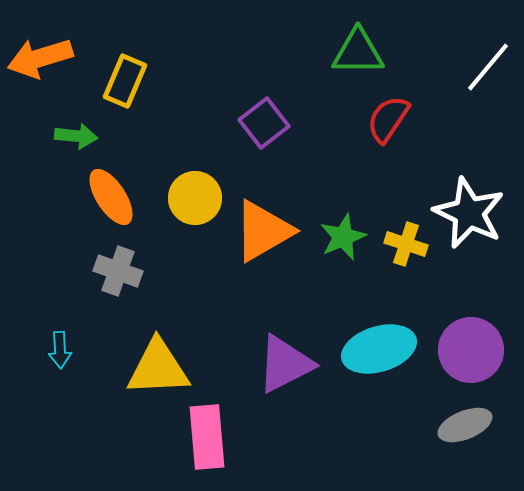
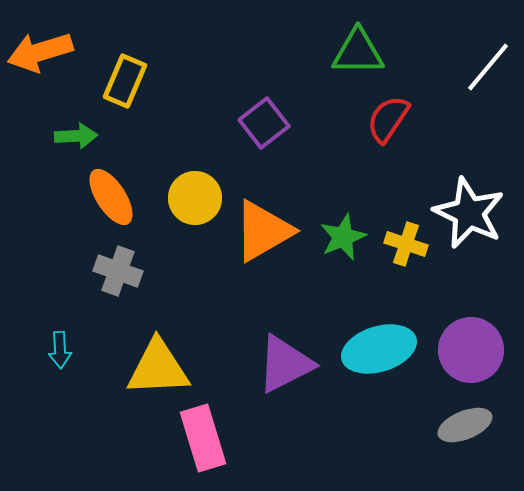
orange arrow: moved 6 px up
green arrow: rotated 9 degrees counterclockwise
pink rectangle: moved 4 px left, 1 px down; rotated 12 degrees counterclockwise
